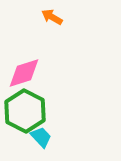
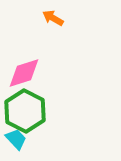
orange arrow: moved 1 px right, 1 px down
cyan trapezoid: moved 25 px left, 2 px down
